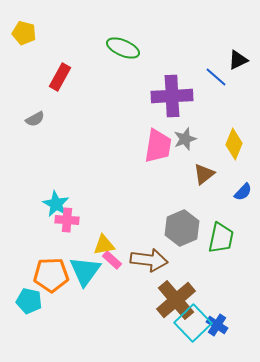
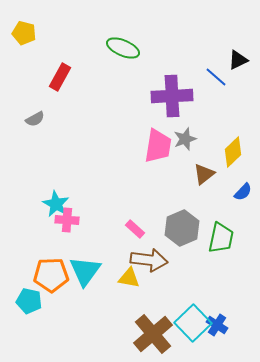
yellow diamond: moved 1 px left, 8 px down; rotated 24 degrees clockwise
yellow triangle: moved 25 px right, 33 px down; rotated 20 degrees clockwise
pink rectangle: moved 23 px right, 31 px up
brown cross: moved 23 px left, 34 px down
